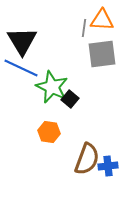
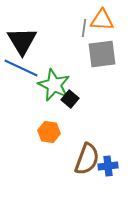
green star: moved 2 px right, 2 px up
